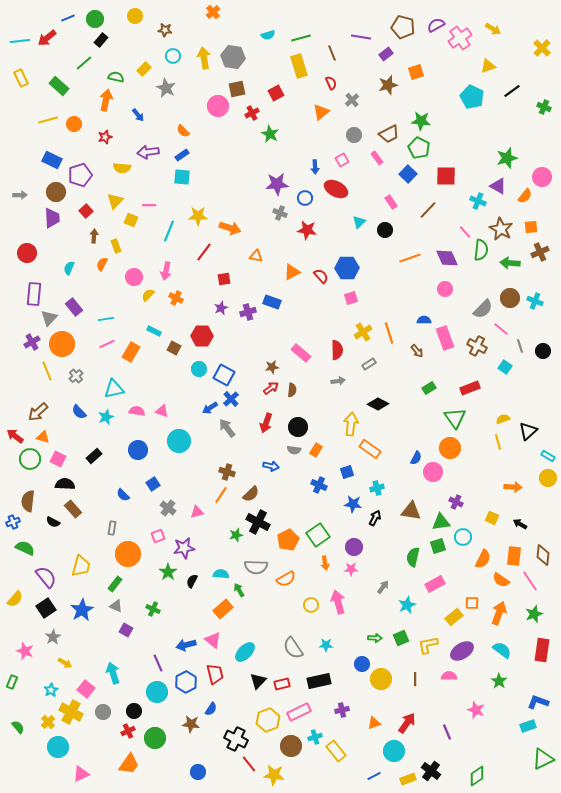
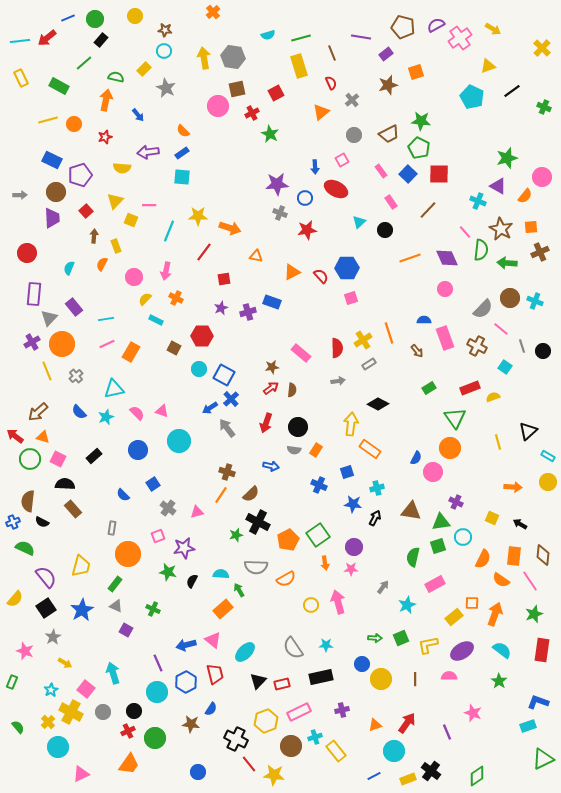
cyan circle at (173, 56): moved 9 px left, 5 px up
green rectangle at (59, 86): rotated 12 degrees counterclockwise
blue rectangle at (182, 155): moved 2 px up
pink rectangle at (377, 158): moved 4 px right, 13 px down
red square at (446, 176): moved 7 px left, 2 px up
red star at (307, 230): rotated 18 degrees counterclockwise
green arrow at (510, 263): moved 3 px left
yellow semicircle at (148, 295): moved 3 px left, 4 px down
cyan rectangle at (154, 331): moved 2 px right, 11 px up
yellow cross at (363, 332): moved 8 px down
gray line at (520, 346): moved 2 px right
red semicircle at (337, 350): moved 2 px up
pink semicircle at (137, 411): moved 2 px down; rotated 35 degrees clockwise
yellow semicircle at (503, 419): moved 10 px left, 22 px up
yellow circle at (548, 478): moved 4 px down
black semicircle at (53, 522): moved 11 px left
green star at (168, 572): rotated 24 degrees counterclockwise
orange arrow at (499, 613): moved 4 px left, 1 px down
black rectangle at (319, 681): moved 2 px right, 4 px up
pink star at (476, 710): moved 3 px left, 3 px down
yellow hexagon at (268, 720): moved 2 px left, 1 px down
orange triangle at (374, 723): moved 1 px right, 2 px down
